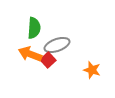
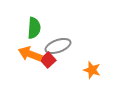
gray ellipse: moved 1 px right, 1 px down
